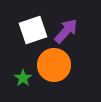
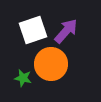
orange circle: moved 3 px left, 1 px up
green star: rotated 24 degrees counterclockwise
